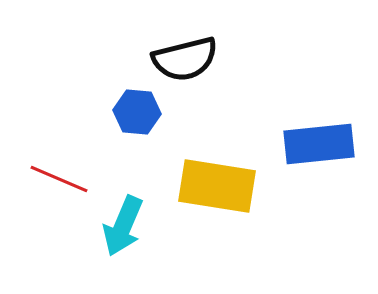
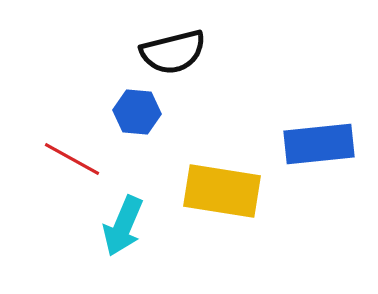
black semicircle: moved 12 px left, 7 px up
red line: moved 13 px right, 20 px up; rotated 6 degrees clockwise
yellow rectangle: moved 5 px right, 5 px down
